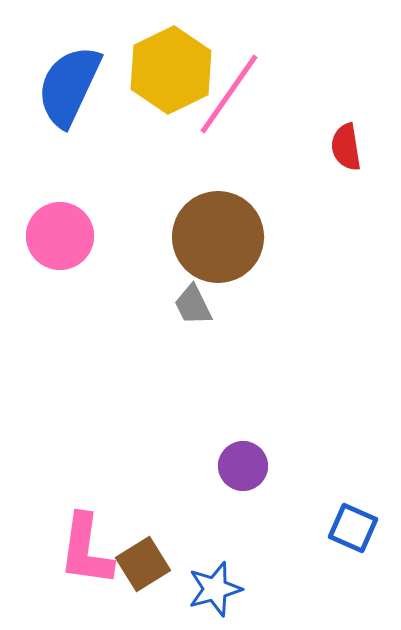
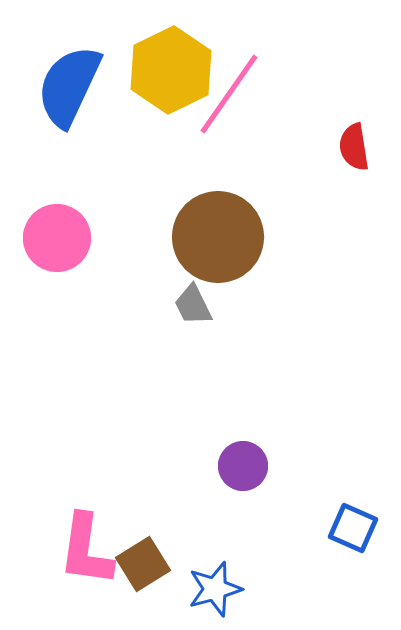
red semicircle: moved 8 px right
pink circle: moved 3 px left, 2 px down
